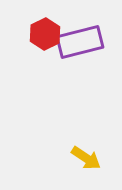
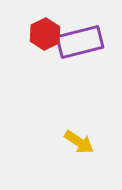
yellow arrow: moved 7 px left, 16 px up
